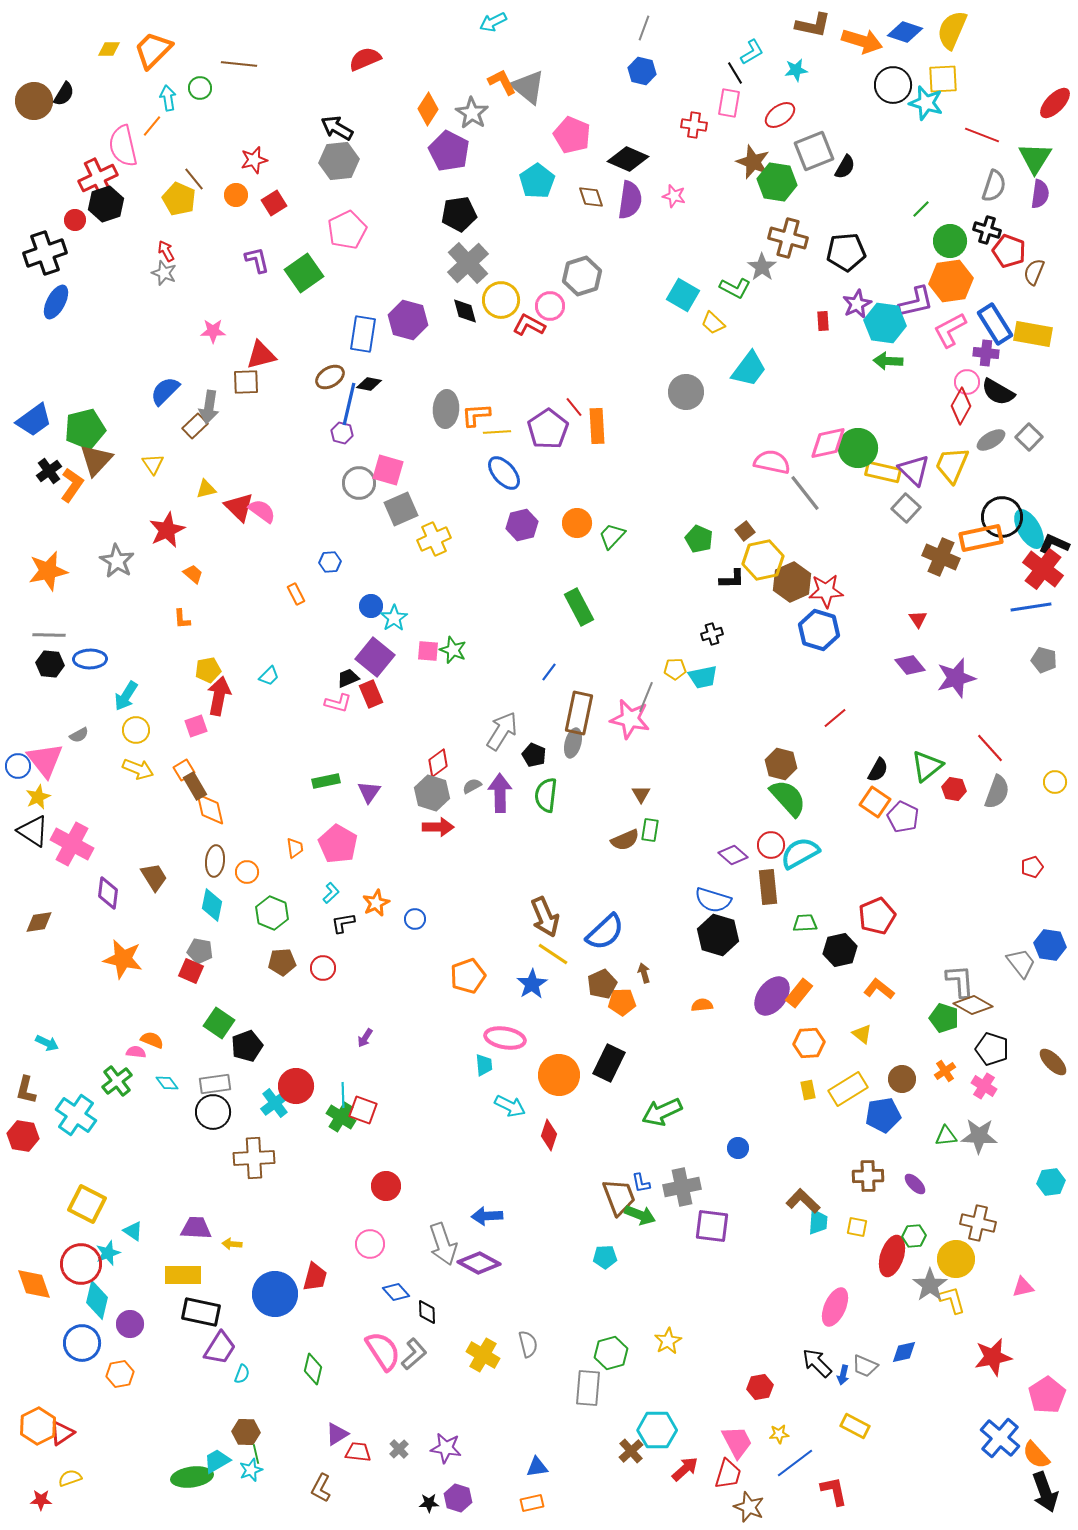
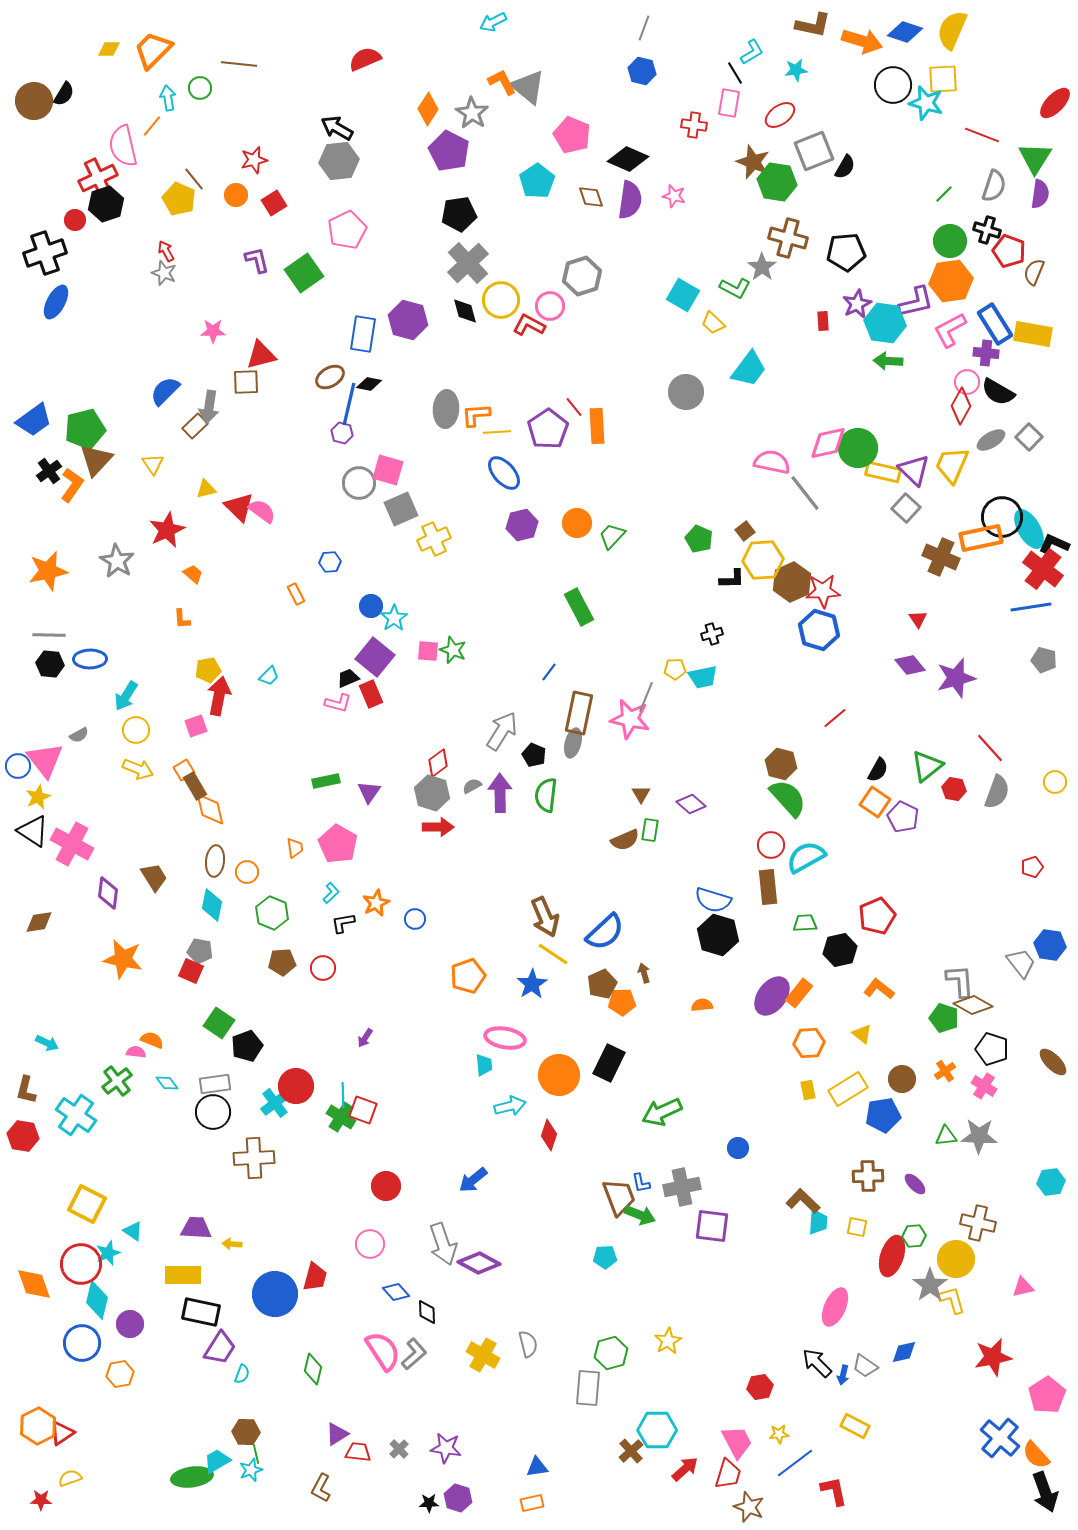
green line at (921, 209): moved 23 px right, 15 px up
yellow hexagon at (763, 560): rotated 9 degrees clockwise
red star at (826, 591): moved 3 px left
cyan semicircle at (800, 853): moved 6 px right, 4 px down
purple diamond at (733, 855): moved 42 px left, 51 px up
cyan arrow at (510, 1106): rotated 40 degrees counterclockwise
blue arrow at (487, 1216): moved 14 px left, 36 px up; rotated 36 degrees counterclockwise
gray trapezoid at (865, 1366): rotated 12 degrees clockwise
